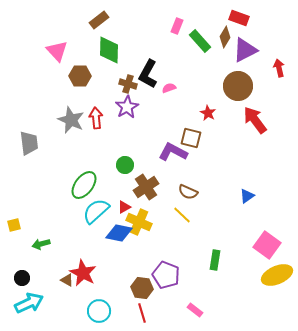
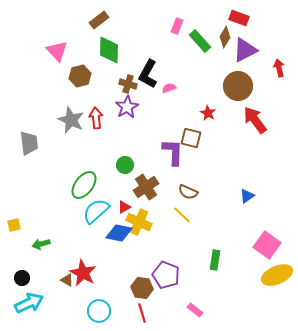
brown hexagon at (80, 76): rotated 15 degrees counterclockwise
purple L-shape at (173, 152): rotated 64 degrees clockwise
